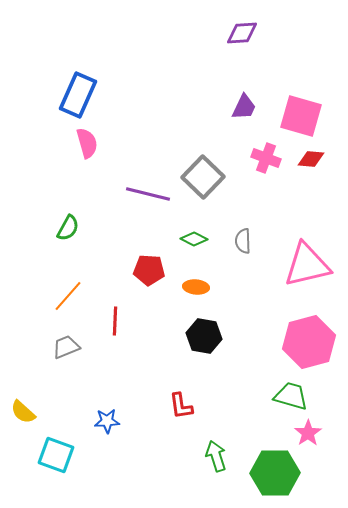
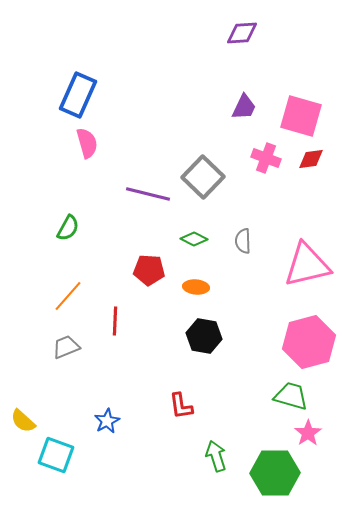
red diamond: rotated 12 degrees counterclockwise
yellow semicircle: moved 9 px down
blue star: rotated 25 degrees counterclockwise
